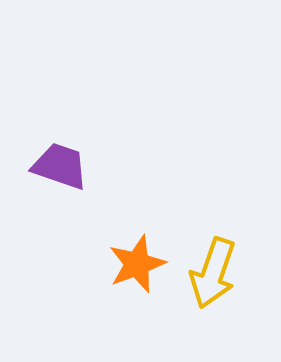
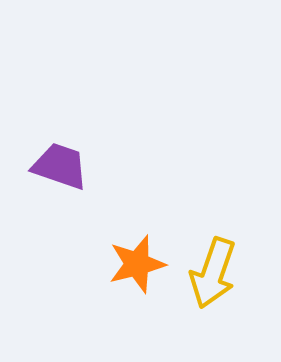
orange star: rotated 6 degrees clockwise
